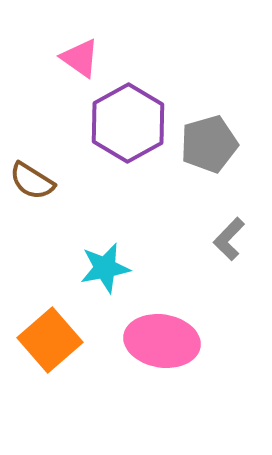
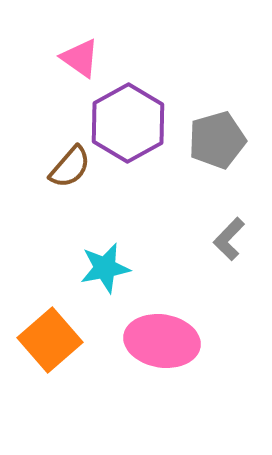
gray pentagon: moved 8 px right, 4 px up
brown semicircle: moved 38 px right, 14 px up; rotated 81 degrees counterclockwise
